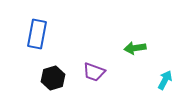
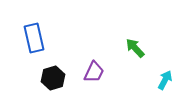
blue rectangle: moved 3 px left, 4 px down; rotated 24 degrees counterclockwise
green arrow: rotated 55 degrees clockwise
purple trapezoid: rotated 85 degrees counterclockwise
